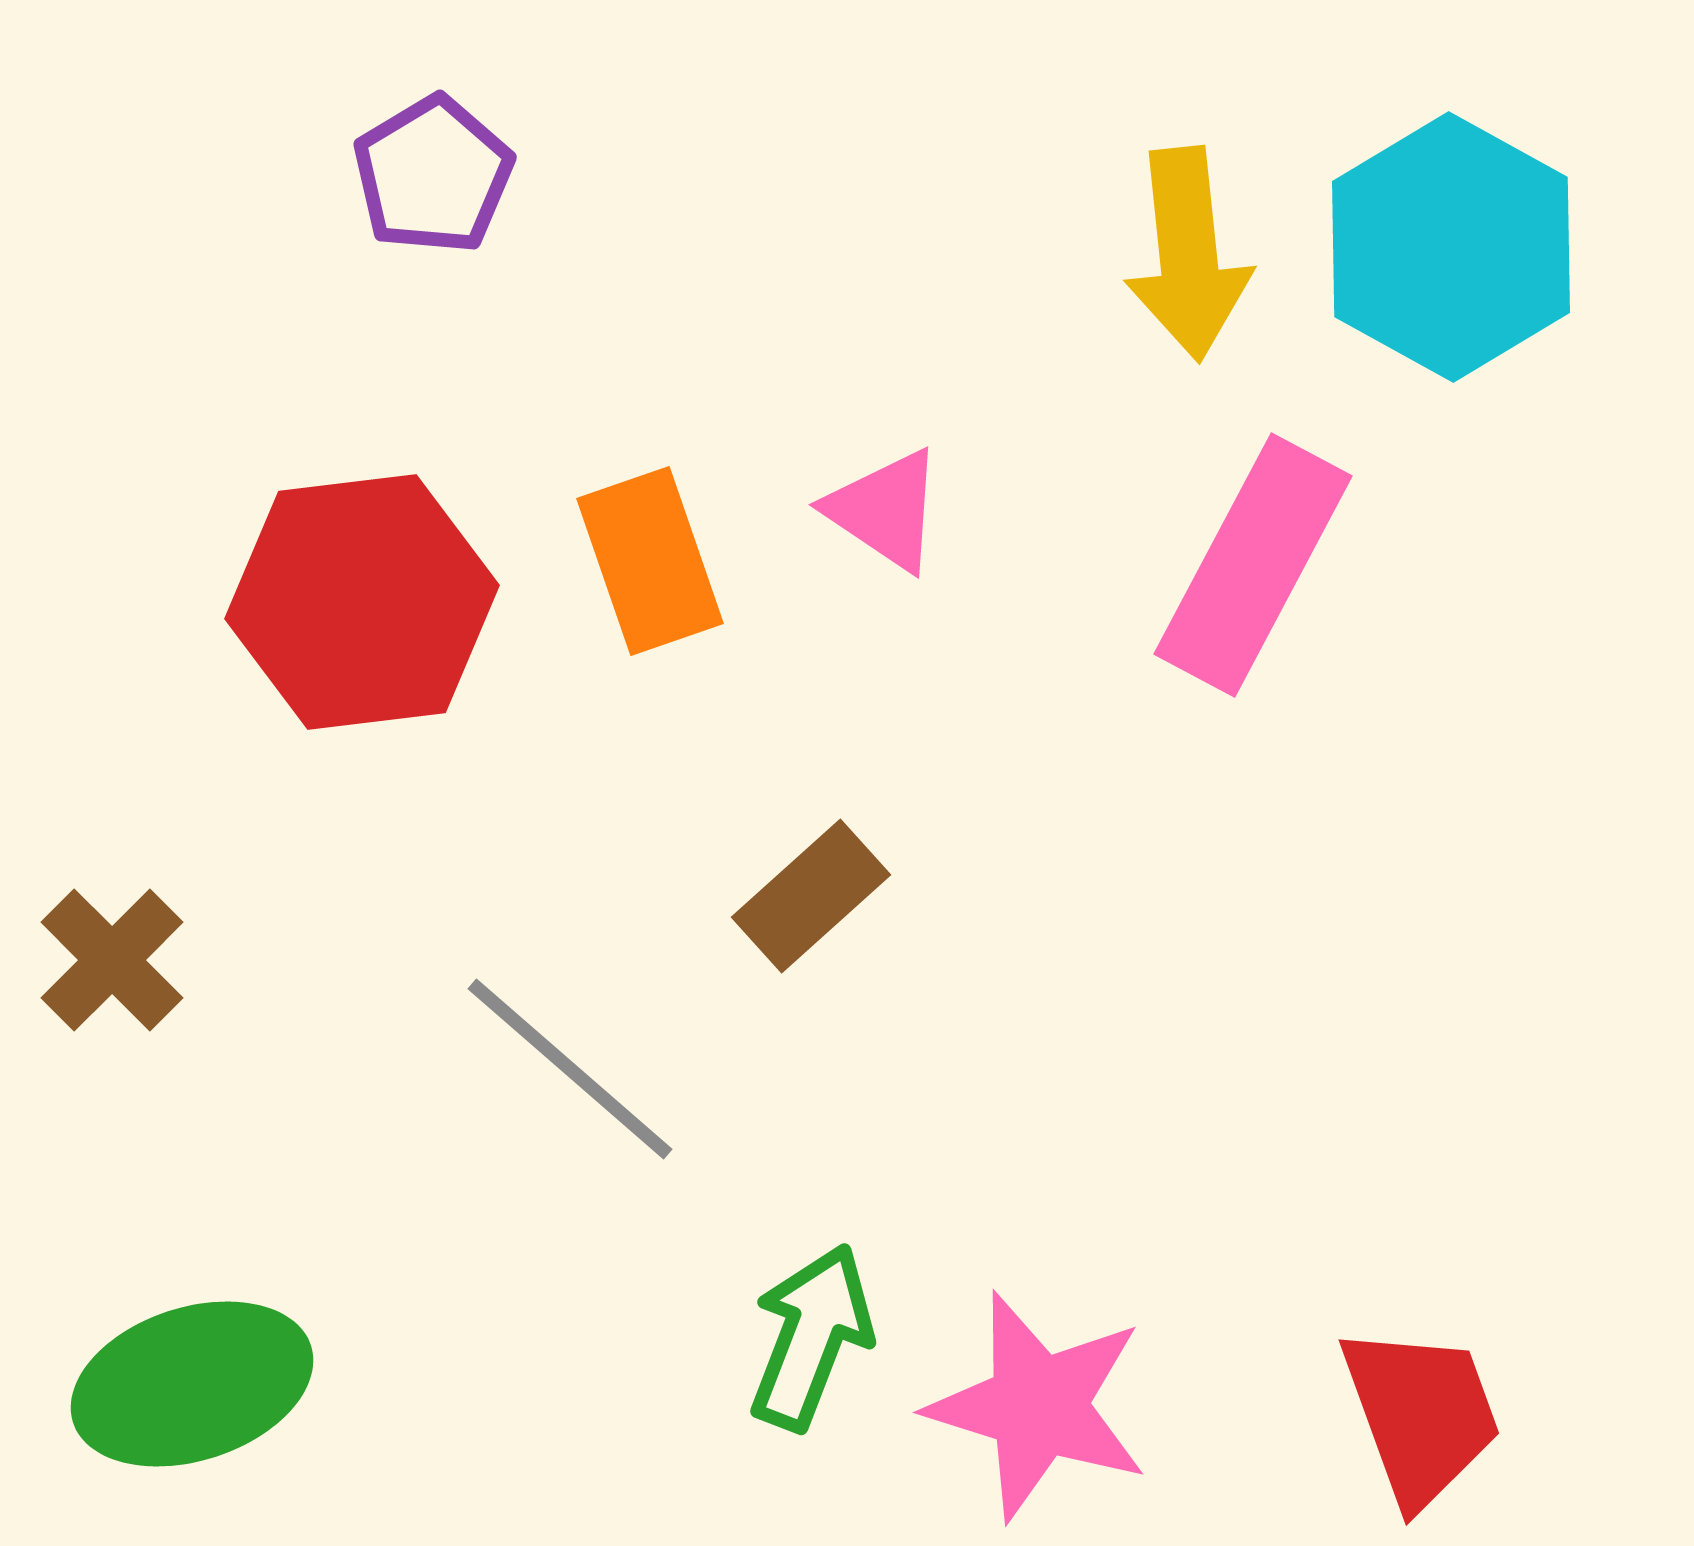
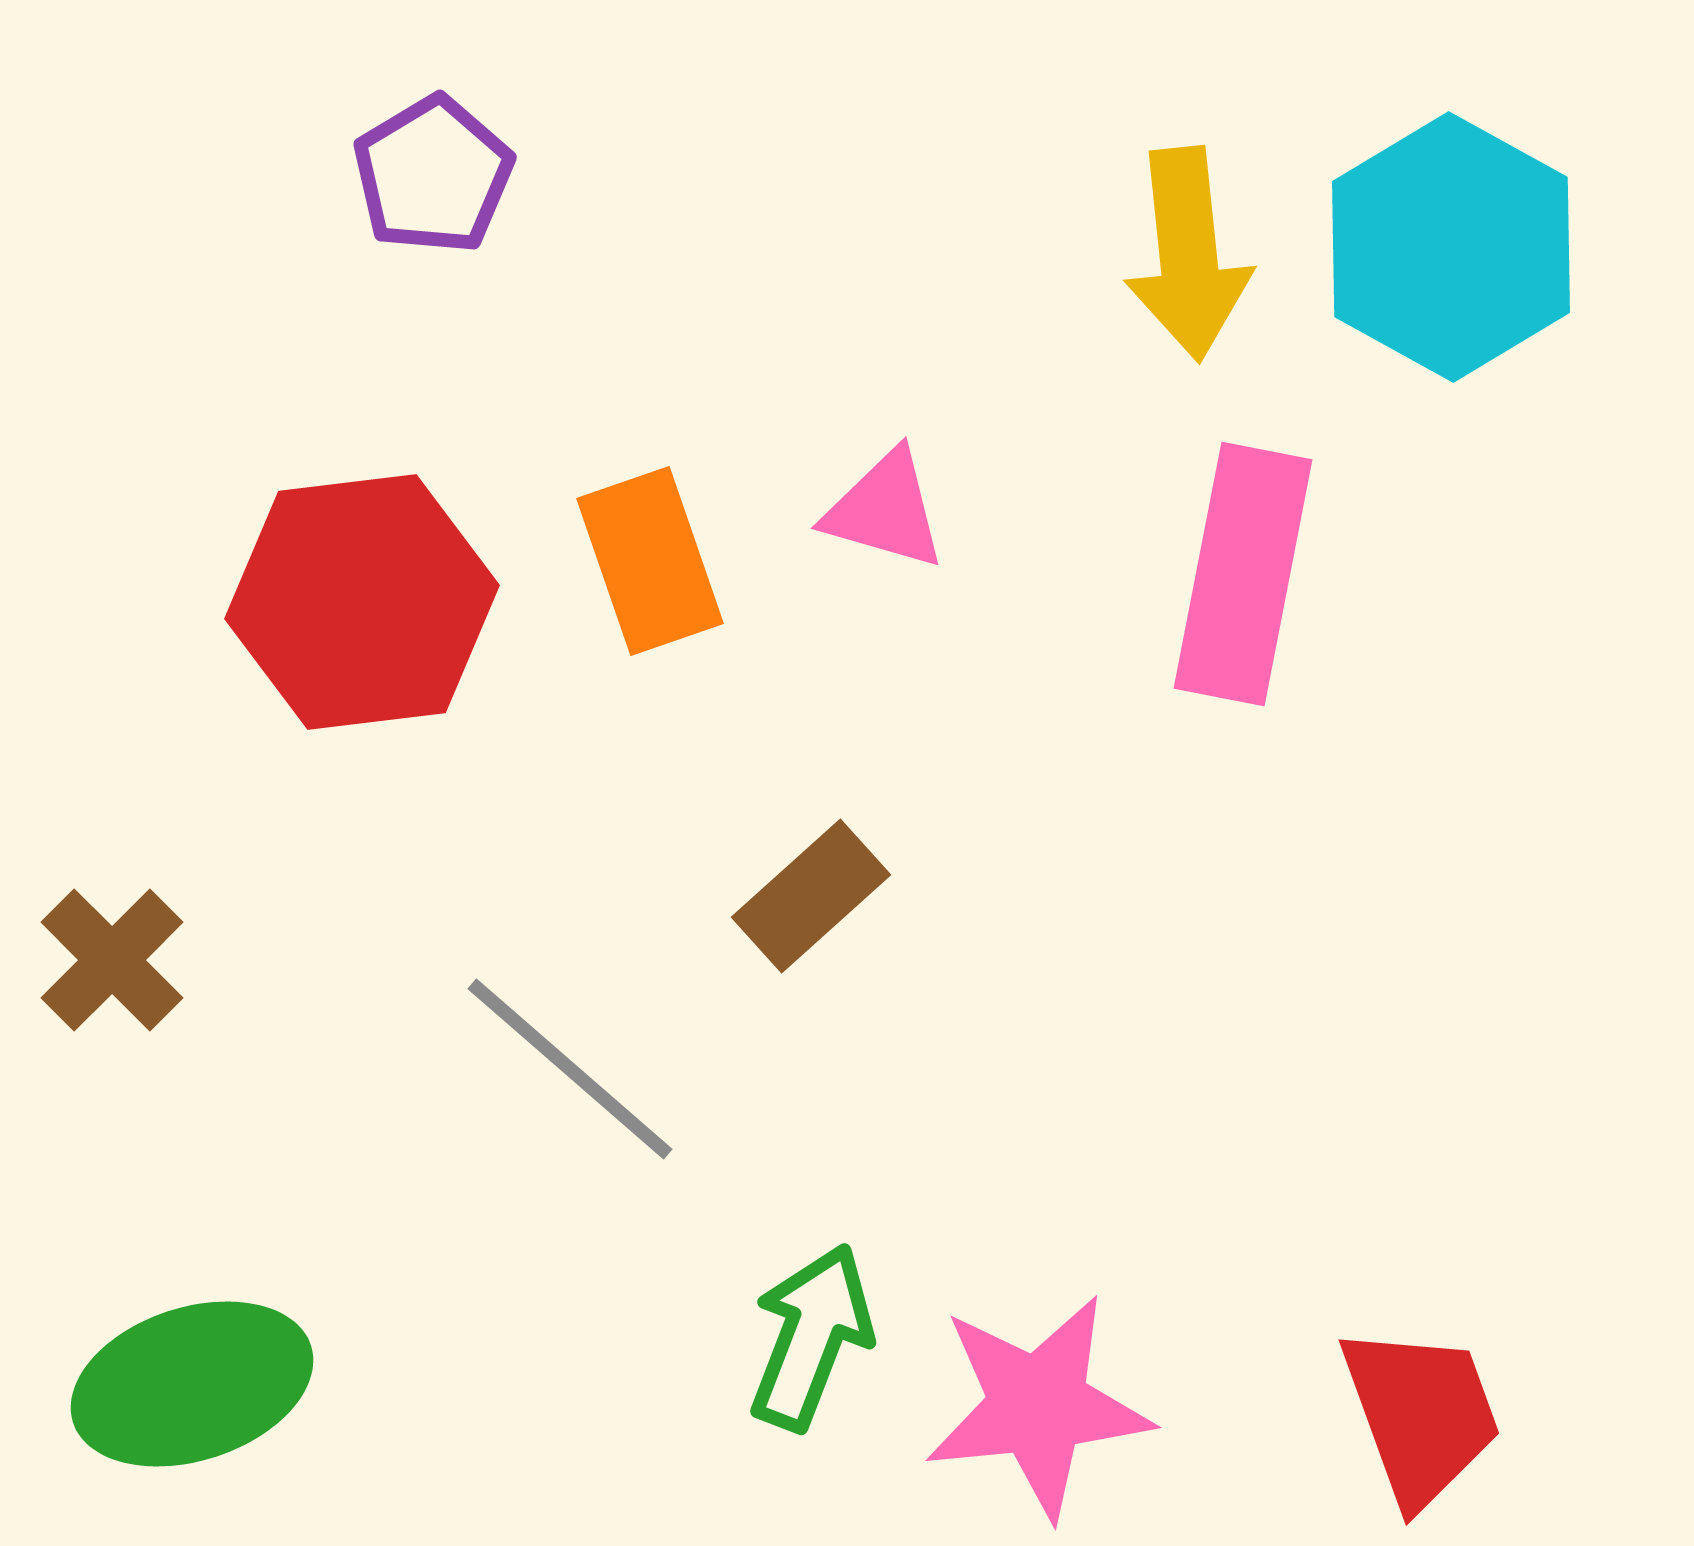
pink triangle: rotated 18 degrees counterclockwise
pink rectangle: moved 10 px left, 9 px down; rotated 17 degrees counterclockwise
pink star: rotated 23 degrees counterclockwise
